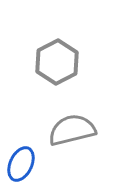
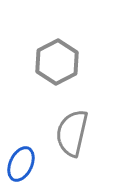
gray semicircle: moved 3 px down; rotated 63 degrees counterclockwise
